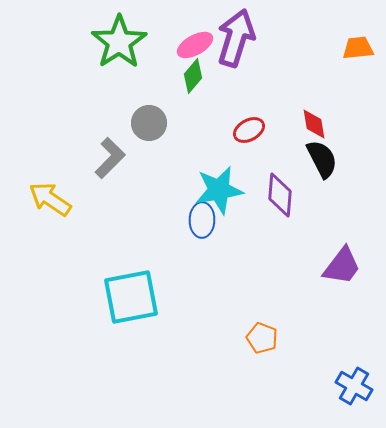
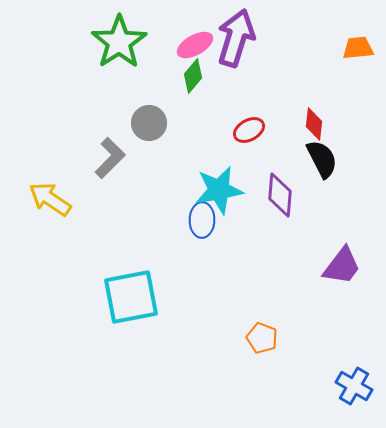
red diamond: rotated 16 degrees clockwise
